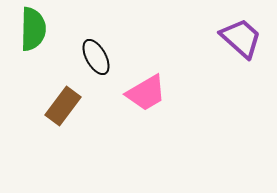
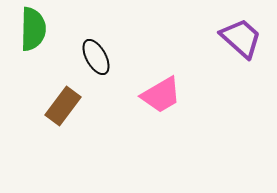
pink trapezoid: moved 15 px right, 2 px down
